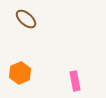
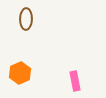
brown ellipse: rotated 50 degrees clockwise
